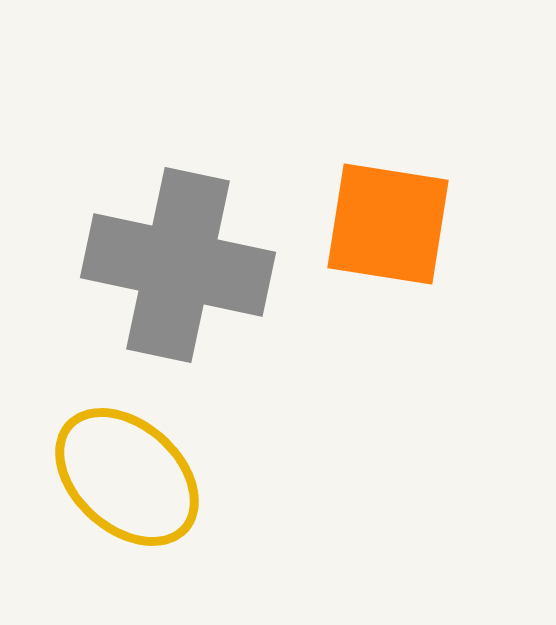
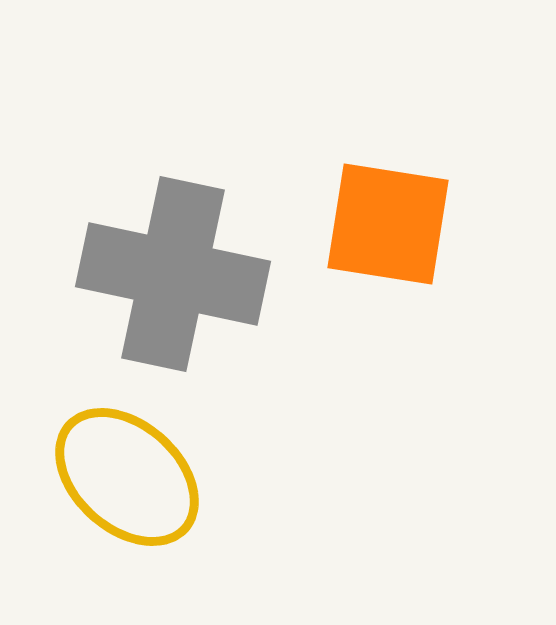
gray cross: moved 5 px left, 9 px down
